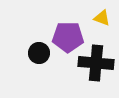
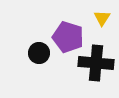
yellow triangle: rotated 42 degrees clockwise
purple pentagon: rotated 16 degrees clockwise
